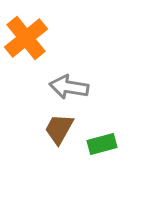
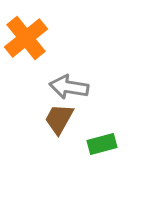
brown trapezoid: moved 10 px up
